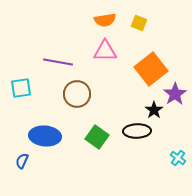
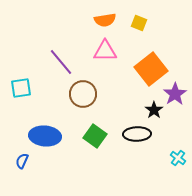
purple line: moved 3 px right; rotated 40 degrees clockwise
brown circle: moved 6 px right
black ellipse: moved 3 px down
green square: moved 2 px left, 1 px up
